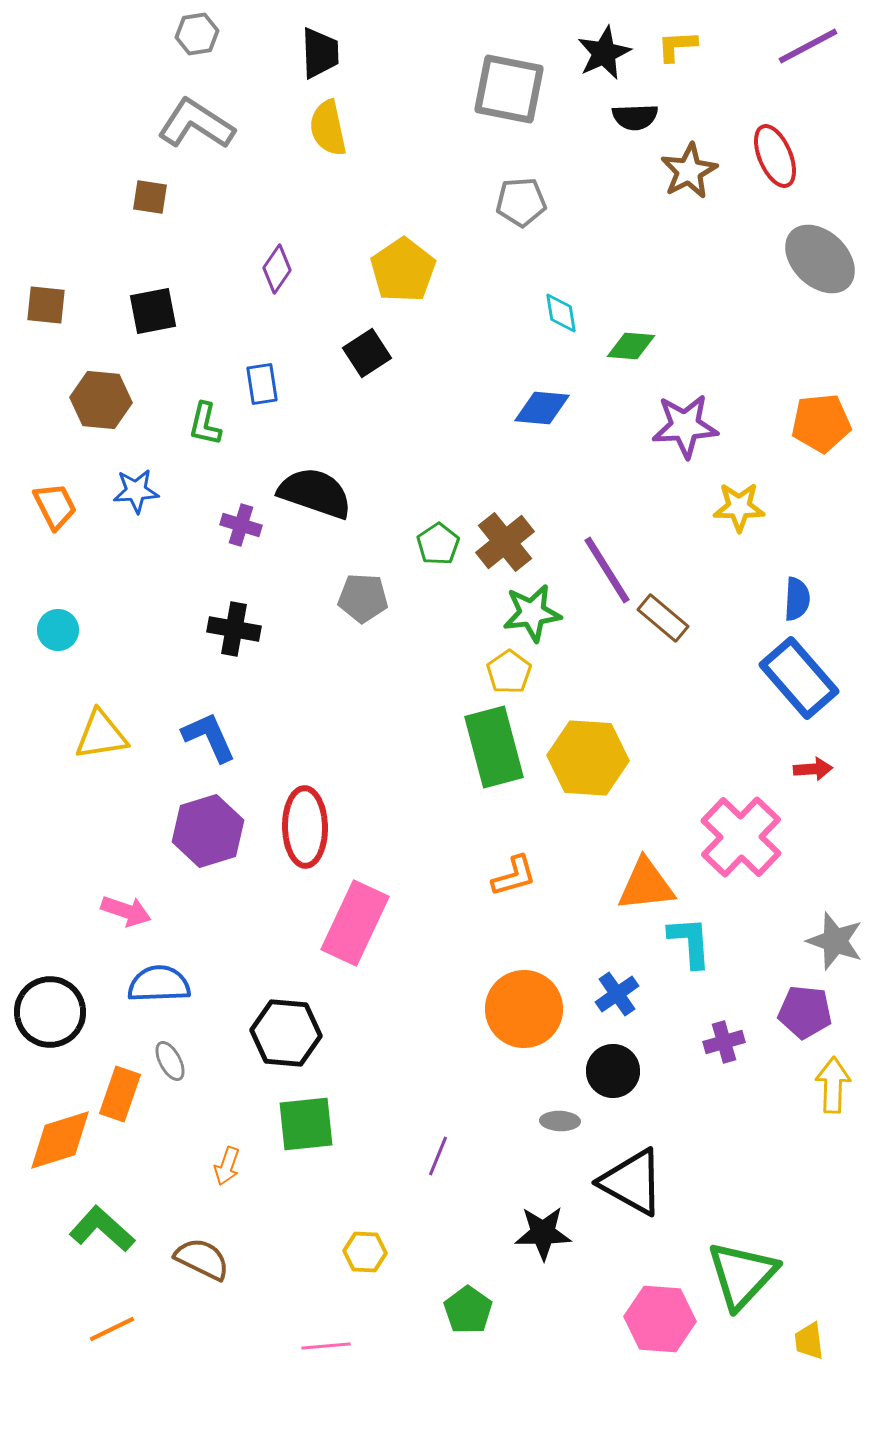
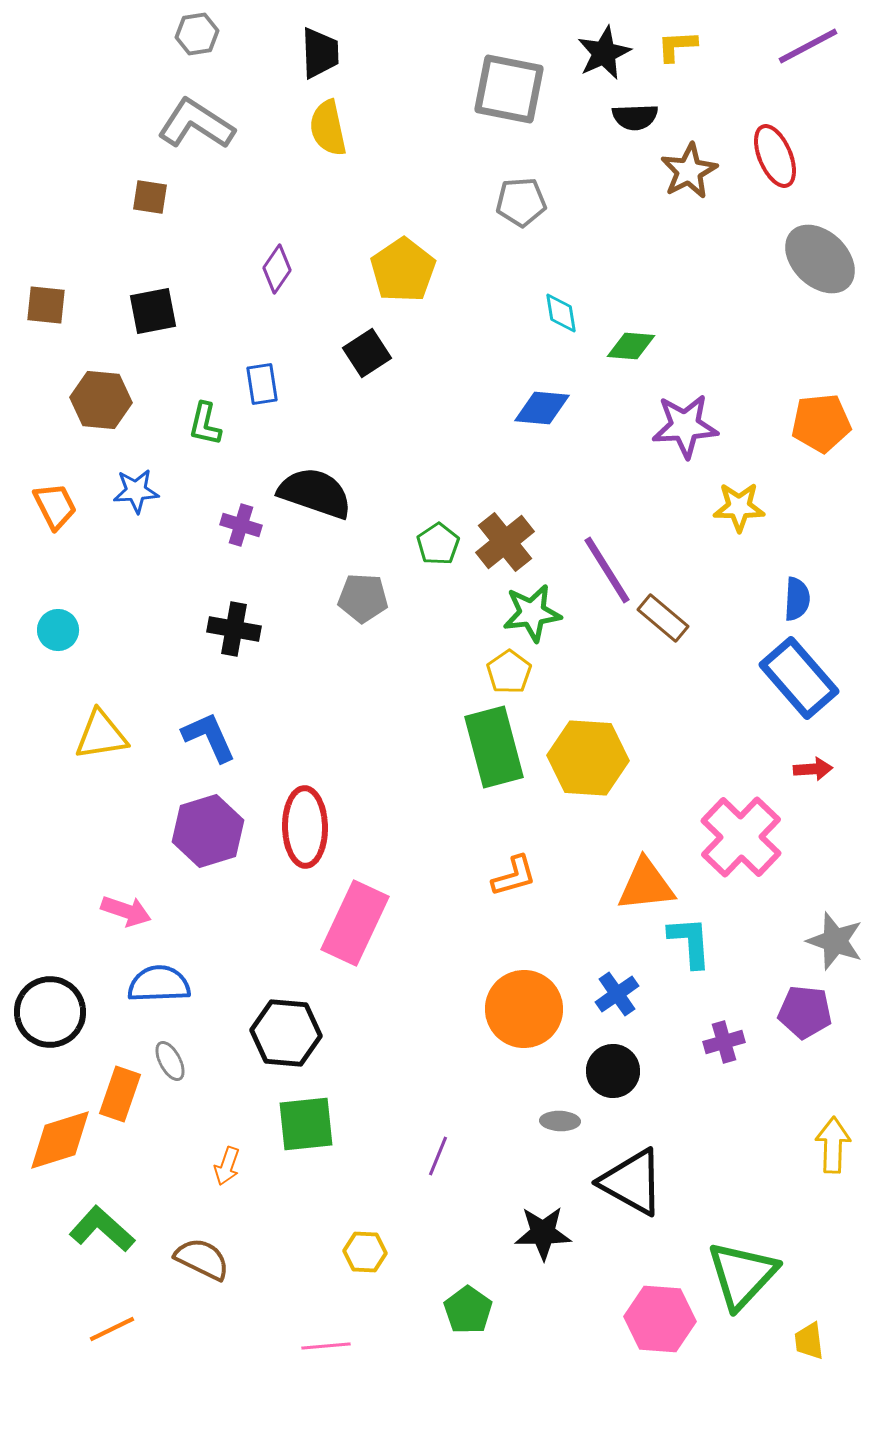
yellow arrow at (833, 1085): moved 60 px down
